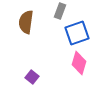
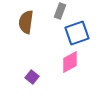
pink diamond: moved 9 px left, 1 px up; rotated 45 degrees clockwise
